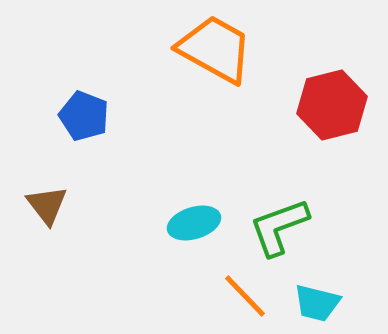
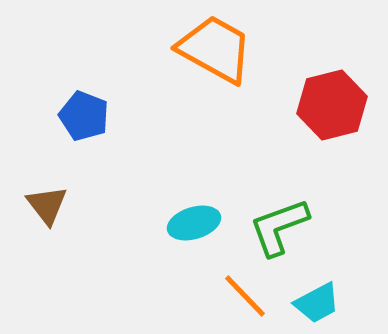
cyan trapezoid: rotated 42 degrees counterclockwise
